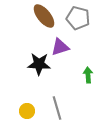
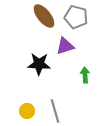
gray pentagon: moved 2 px left, 1 px up
purple triangle: moved 5 px right, 1 px up
green arrow: moved 3 px left
gray line: moved 2 px left, 3 px down
